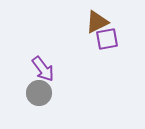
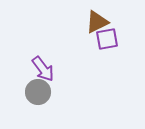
gray circle: moved 1 px left, 1 px up
